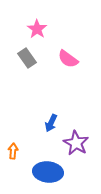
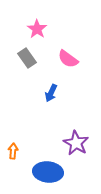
blue arrow: moved 30 px up
